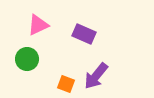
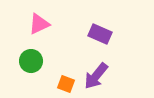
pink triangle: moved 1 px right, 1 px up
purple rectangle: moved 16 px right
green circle: moved 4 px right, 2 px down
